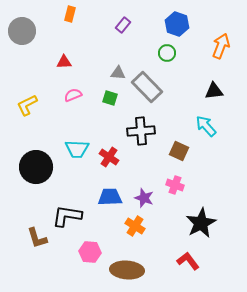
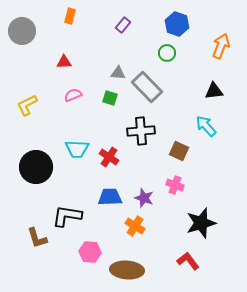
orange rectangle: moved 2 px down
black star: rotated 12 degrees clockwise
